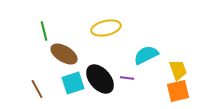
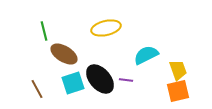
purple line: moved 1 px left, 2 px down
